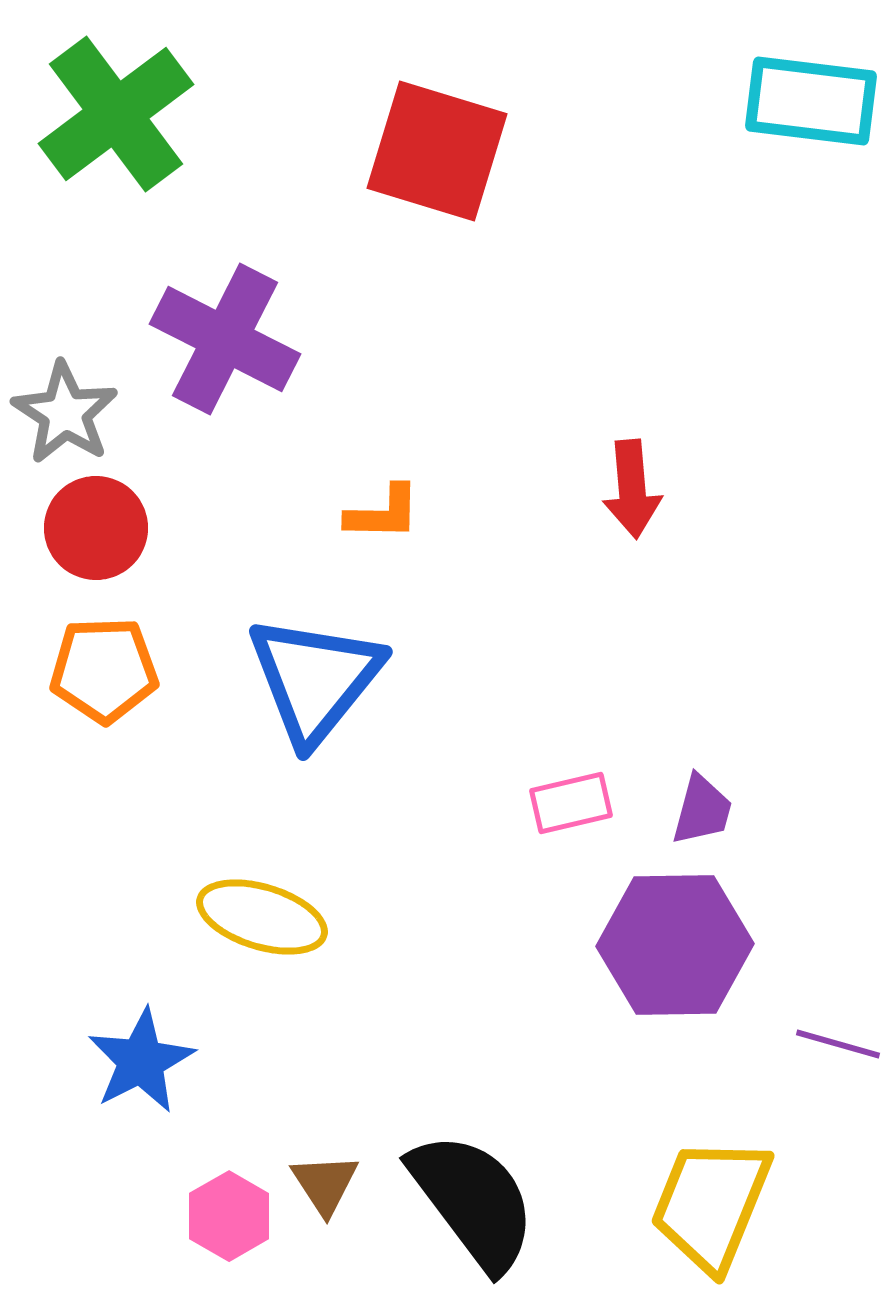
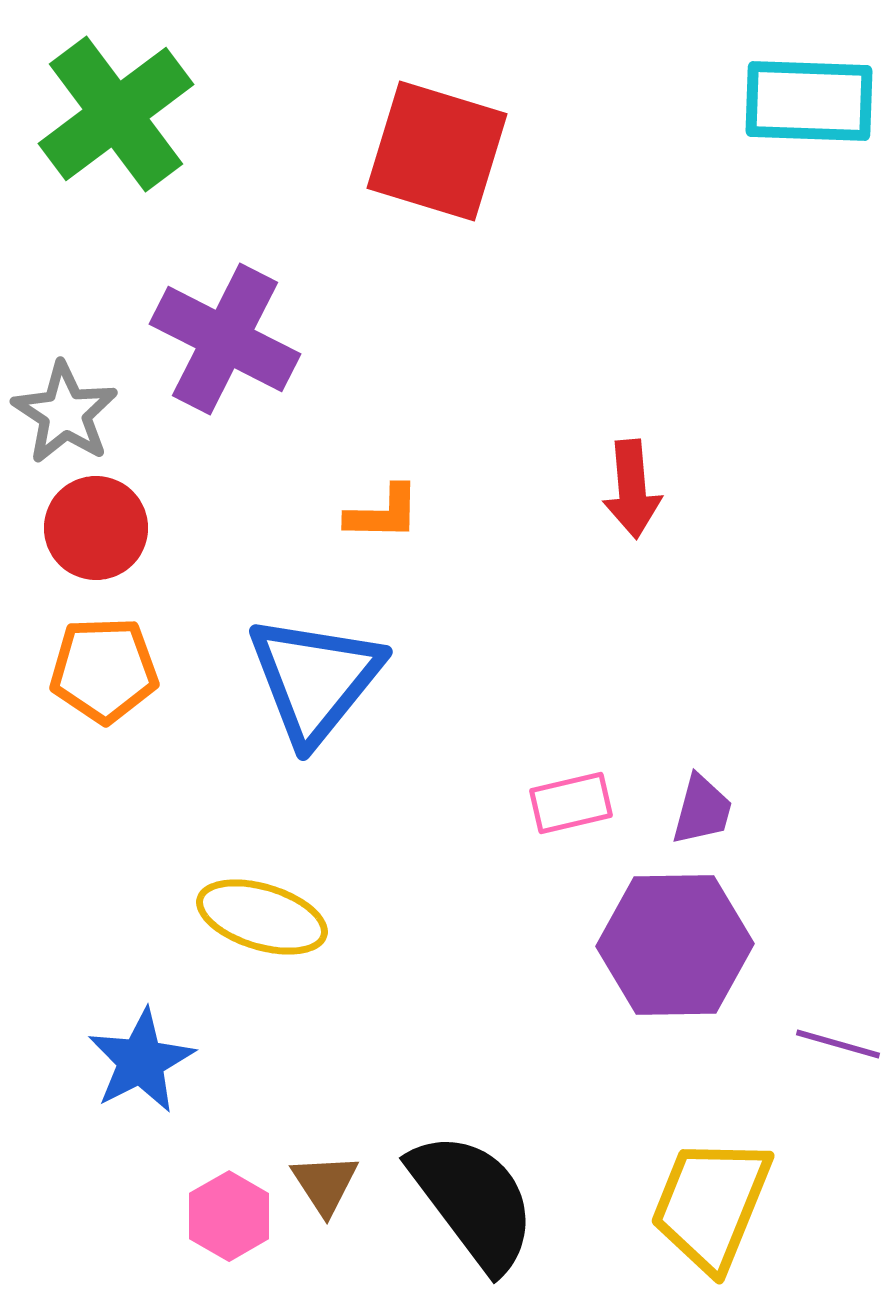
cyan rectangle: moved 2 px left; rotated 5 degrees counterclockwise
